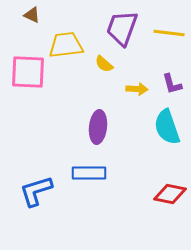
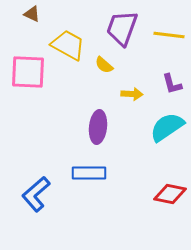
brown triangle: moved 1 px up
yellow line: moved 2 px down
yellow trapezoid: moved 2 px right; rotated 36 degrees clockwise
yellow semicircle: moved 1 px down
yellow arrow: moved 5 px left, 5 px down
cyan semicircle: rotated 75 degrees clockwise
blue L-shape: moved 3 px down; rotated 24 degrees counterclockwise
